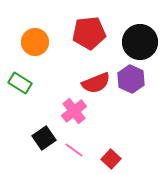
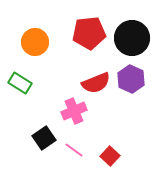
black circle: moved 8 px left, 4 px up
pink cross: rotated 15 degrees clockwise
red square: moved 1 px left, 3 px up
